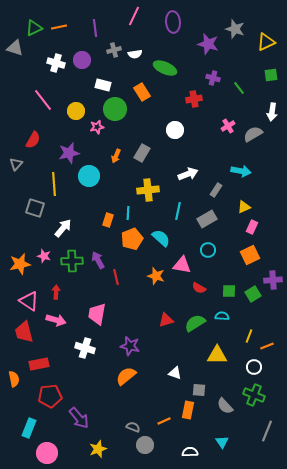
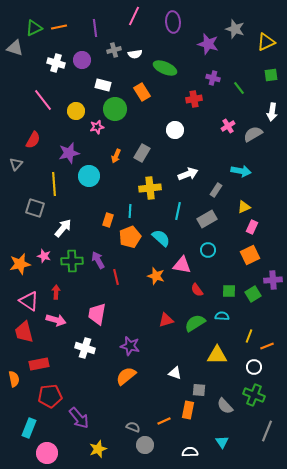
yellow cross at (148, 190): moved 2 px right, 2 px up
cyan line at (128, 213): moved 2 px right, 2 px up
orange pentagon at (132, 239): moved 2 px left, 2 px up
red semicircle at (199, 288): moved 2 px left, 2 px down; rotated 24 degrees clockwise
